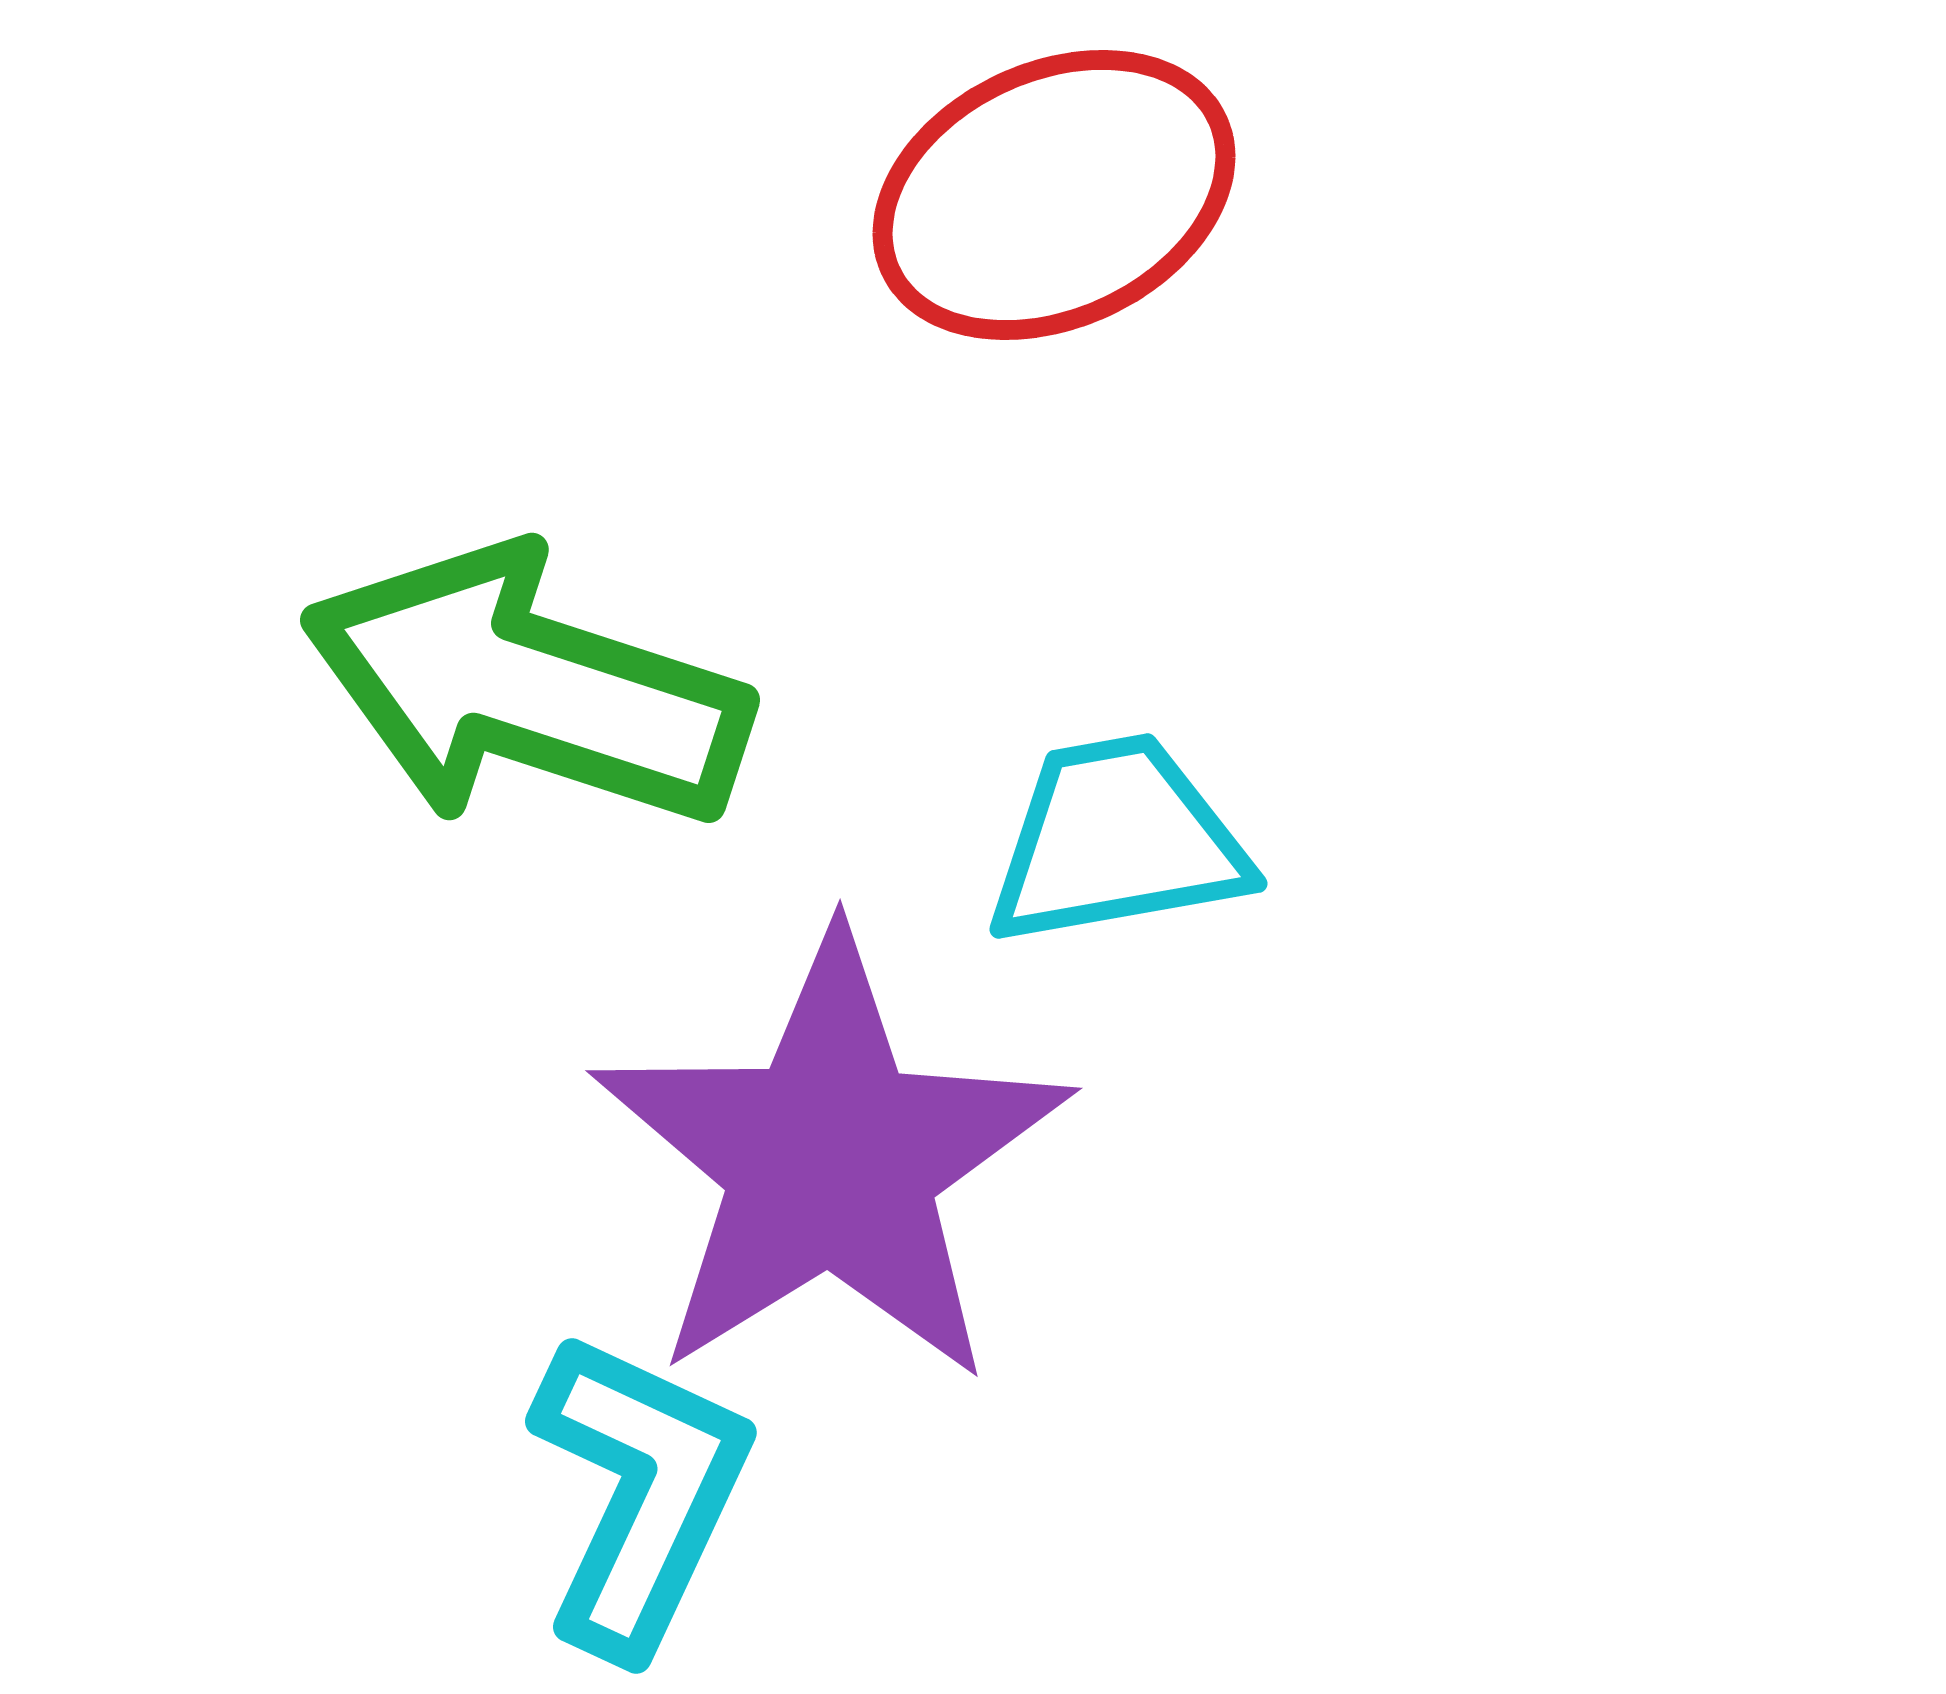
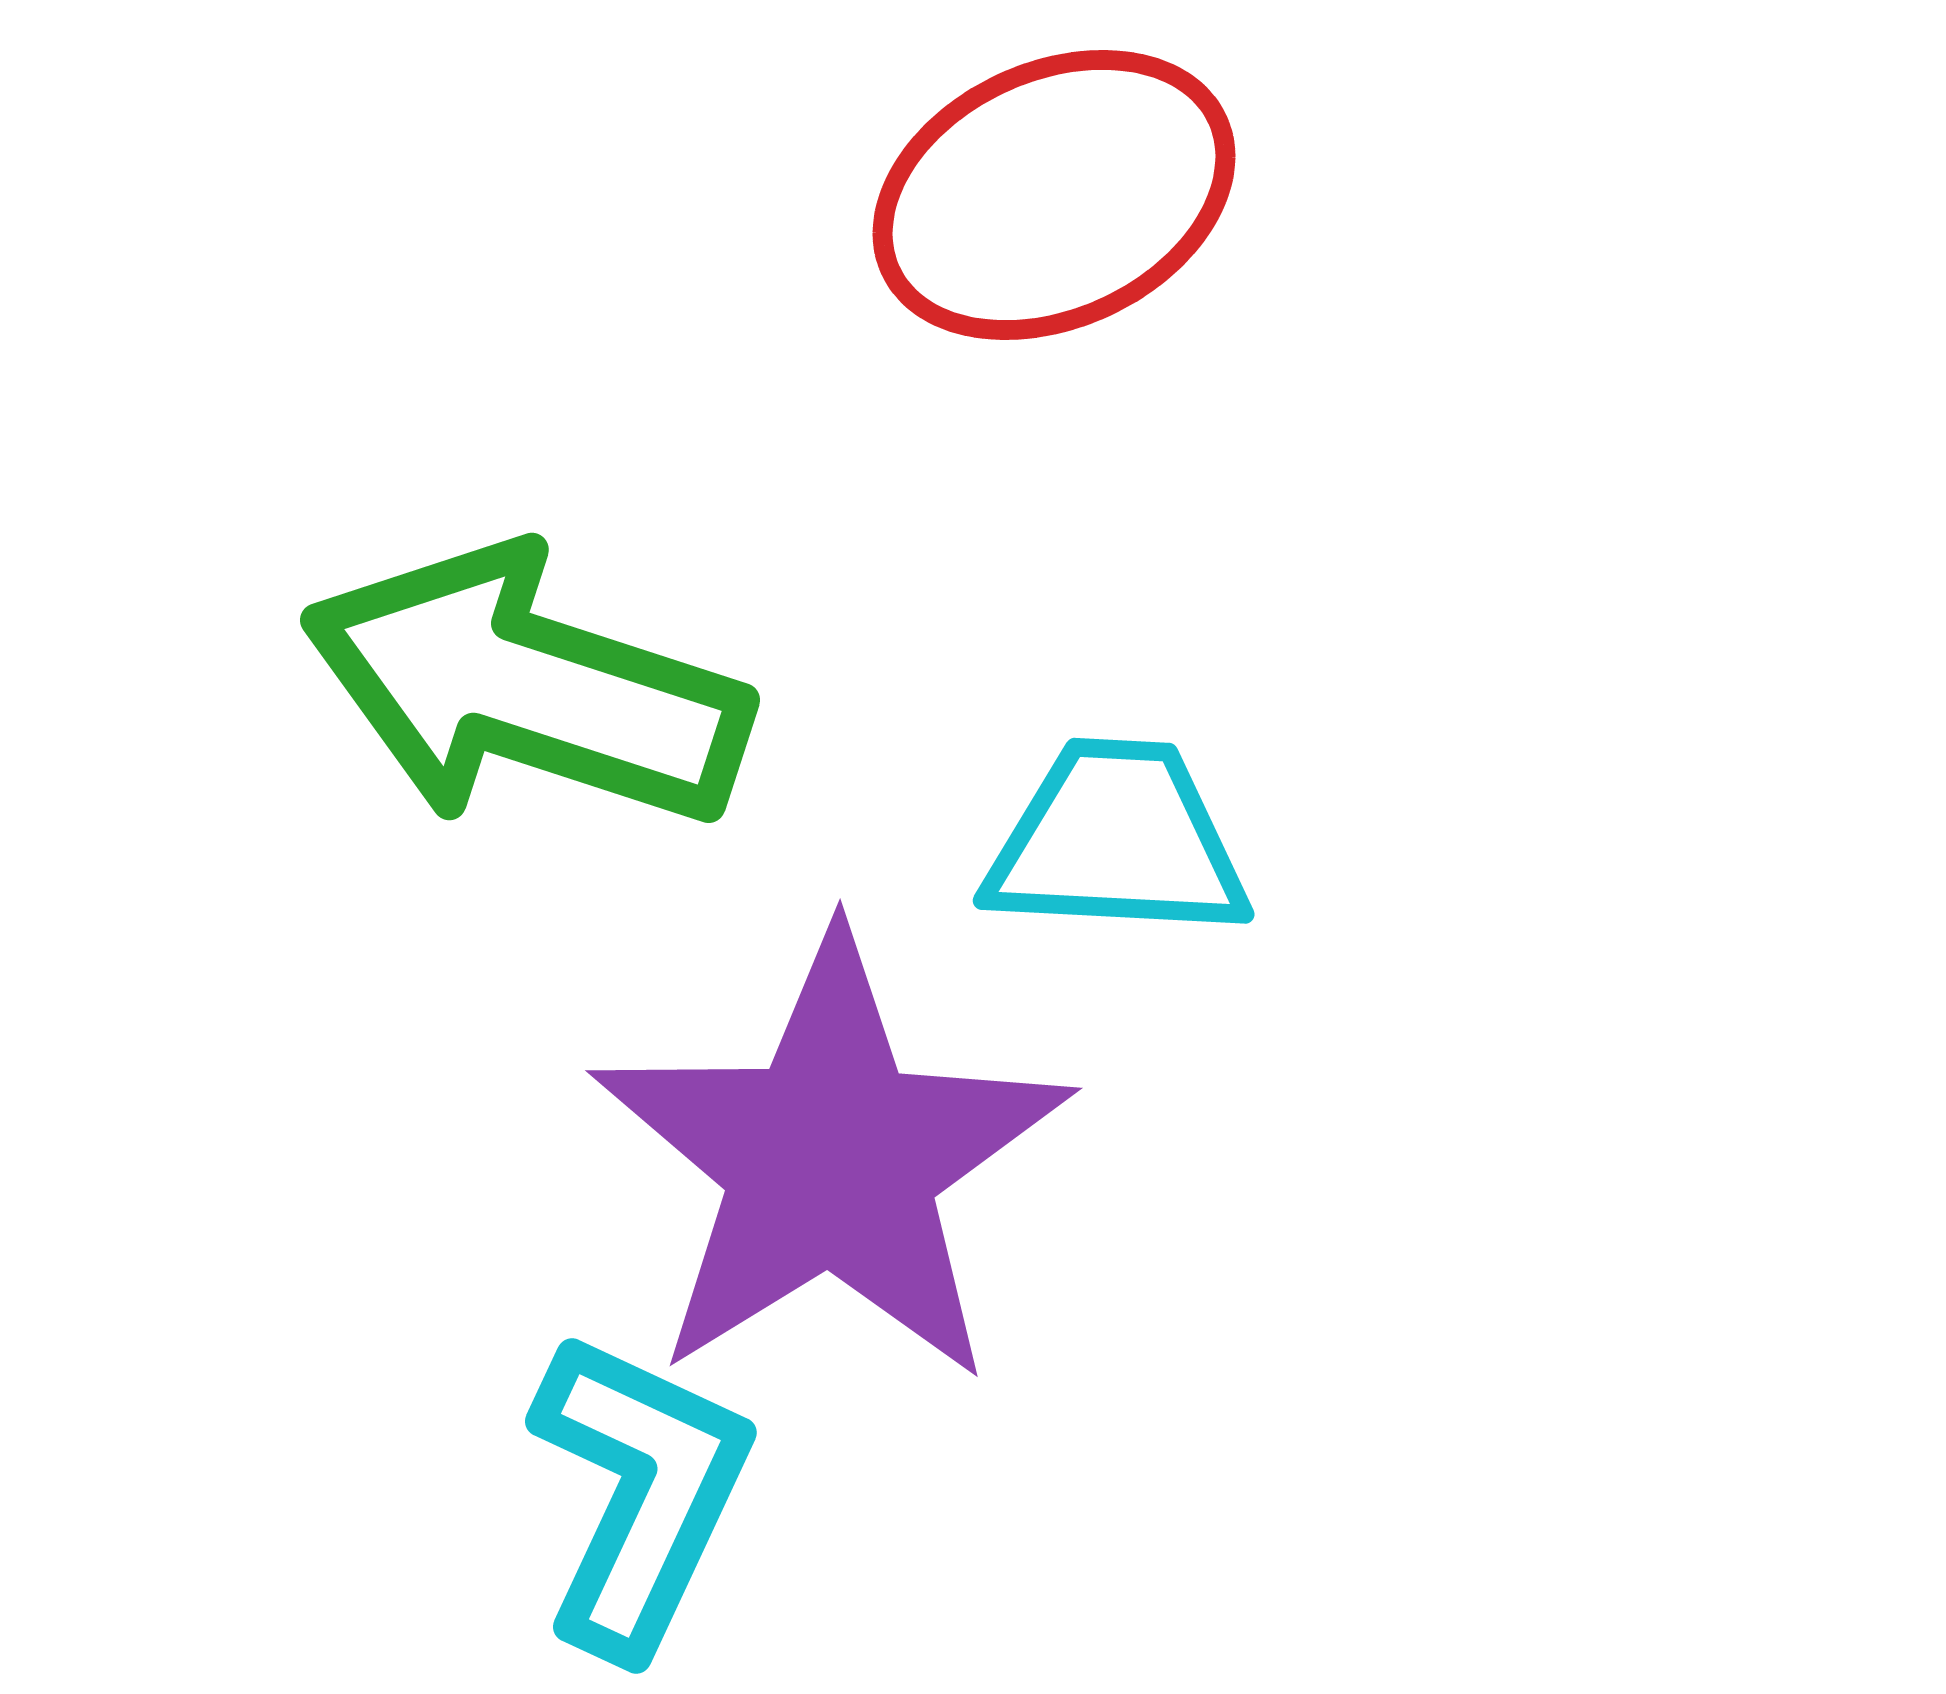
cyan trapezoid: rotated 13 degrees clockwise
